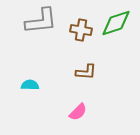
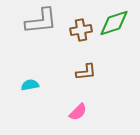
green diamond: moved 2 px left
brown cross: rotated 20 degrees counterclockwise
brown L-shape: rotated 10 degrees counterclockwise
cyan semicircle: rotated 12 degrees counterclockwise
